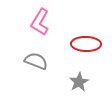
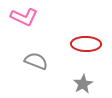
pink L-shape: moved 16 px left, 5 px up; rotated 96 degrees counterclockwise
gray star: moved 4 px right, 2 px down
